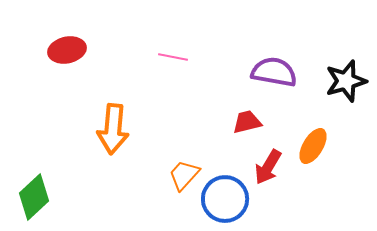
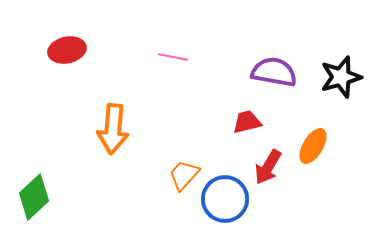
black star: moved 5 px left, 4 px up
